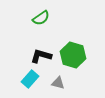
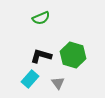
green semicircle: rotated 12 degrees clockwise
gray triangle: rotated 40 degrees clockwise
